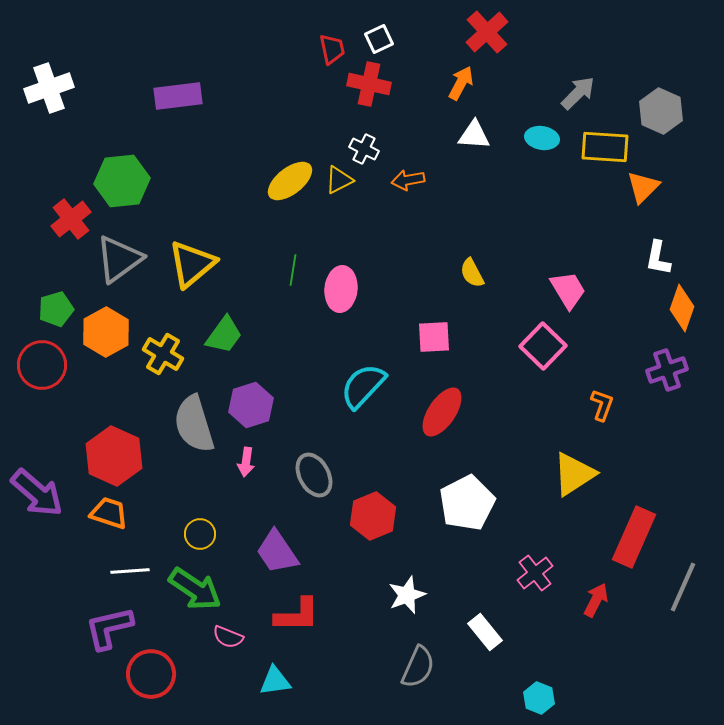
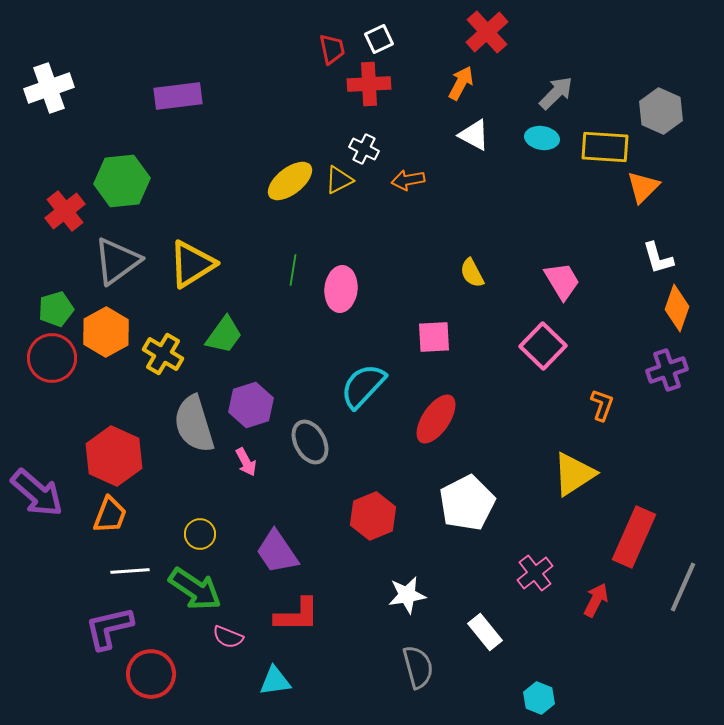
red cross at (369, 84): rotated 15 degrees counterclockwise
gray arrow at (578, 93): moved 22 px left
white triangle at (474, 135): rotated 24 degrees clockwise
red cross at (71, 219): moved 6 px left, 8 px up
white L-shape at (658, 258): rotated 27 degrees counterclockwise
gray triangle at (119, 259): moved 2 px left, 2 px down
yellow triangle at (192, 264): rotated 8 degrees clockwise
pink trapezoid at (568, 290): moved 6 px left, 9 px up
orange diamond at (682, 308): moved 5 px left
red circle at (42, 365): moved 10 px right, 7 px up
red ellipse at (442, 412): moved 6 px left, 7 px down
pink arrow at (246, 462): rotated 36 degrees counterclockwise
gray ellipse at (314, 475): moved 4 px left, 33 px up
orange trapezoid at (109, 513): moved 1 px right, 2 px down; rotated 93 degrees clockwise
white star at (407, 595): rotated 12 degrees clockwise
gray semicircle at (418, 667): rotated 39 degrees counterclockwise
